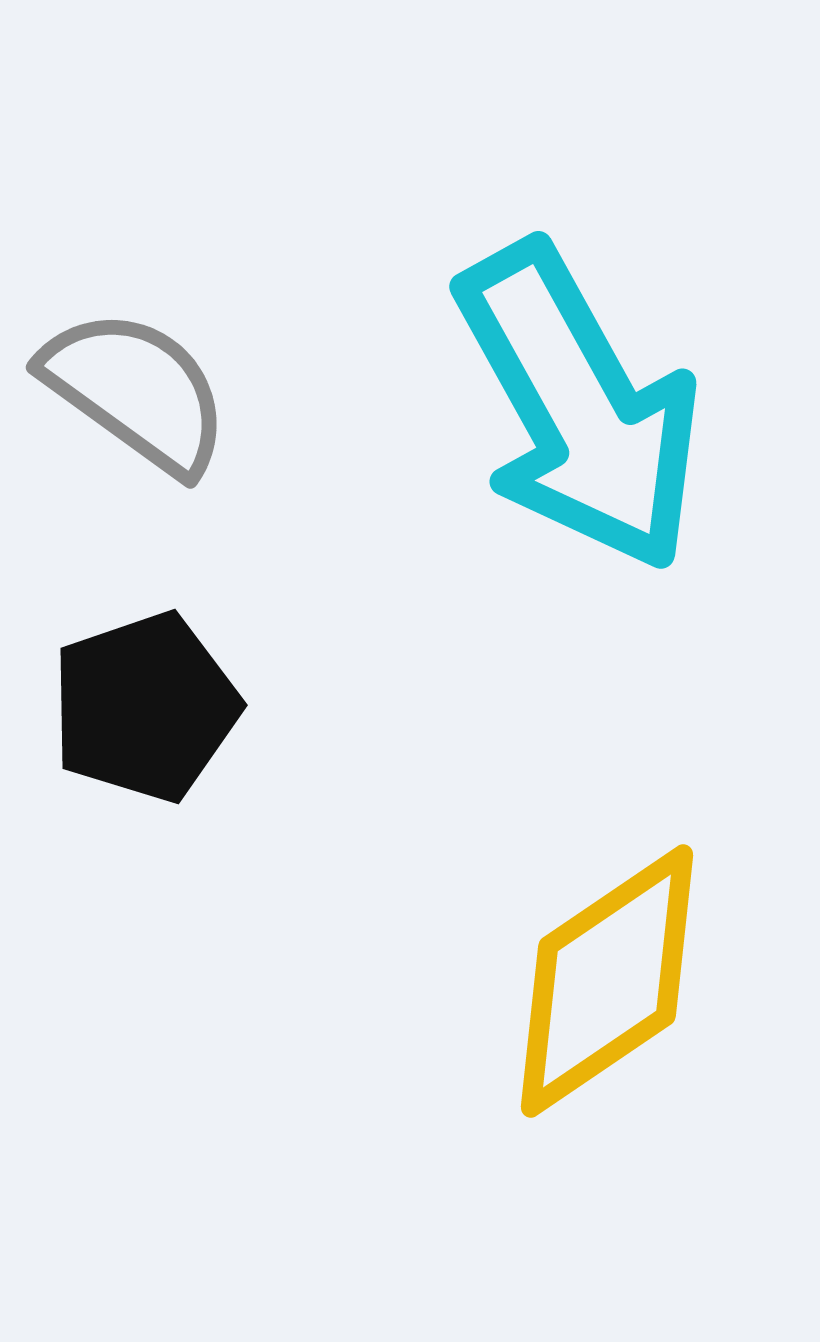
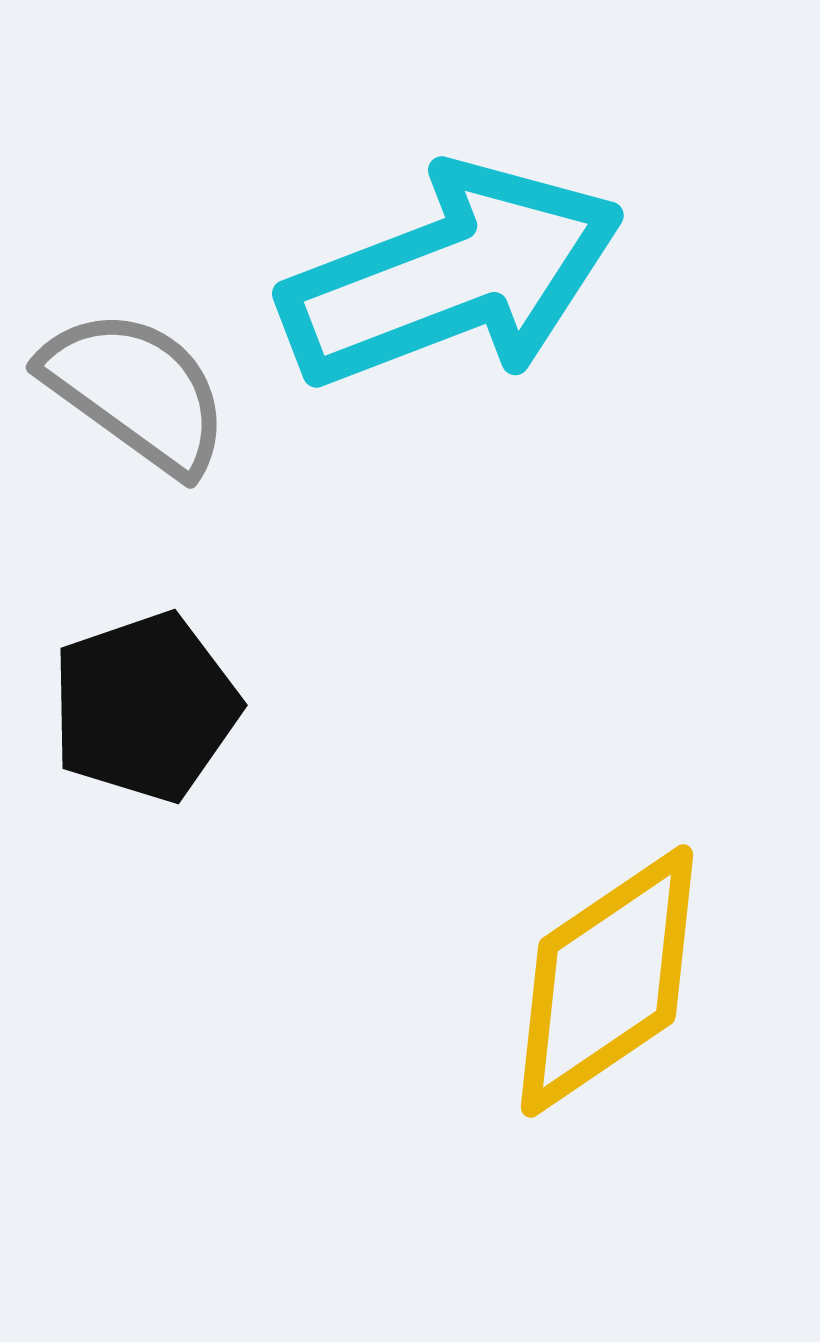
cyan arrow: moved 127 px left, 131 px up; rotated 82 degrees counterclockwise
